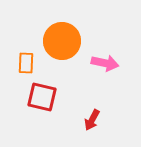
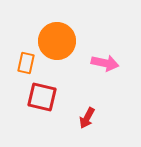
orange circle: moved 5 px left
orange rectangle: rotated 10 degrees clockwise
red arrow: moved 5 px left, 2 px up
